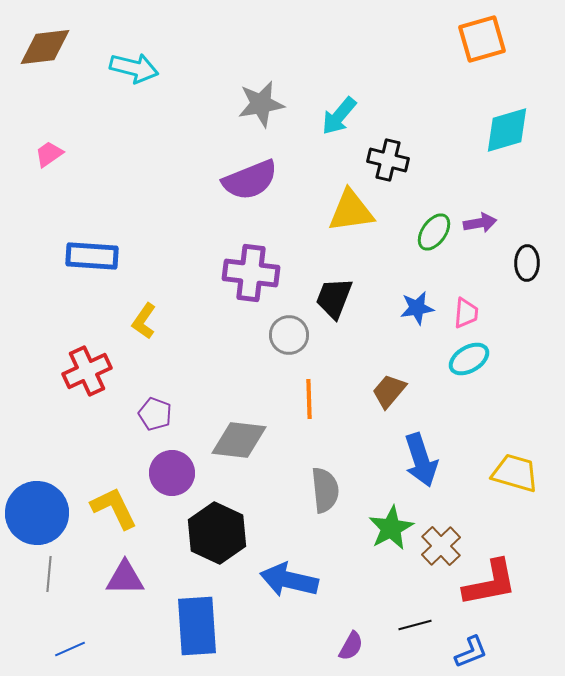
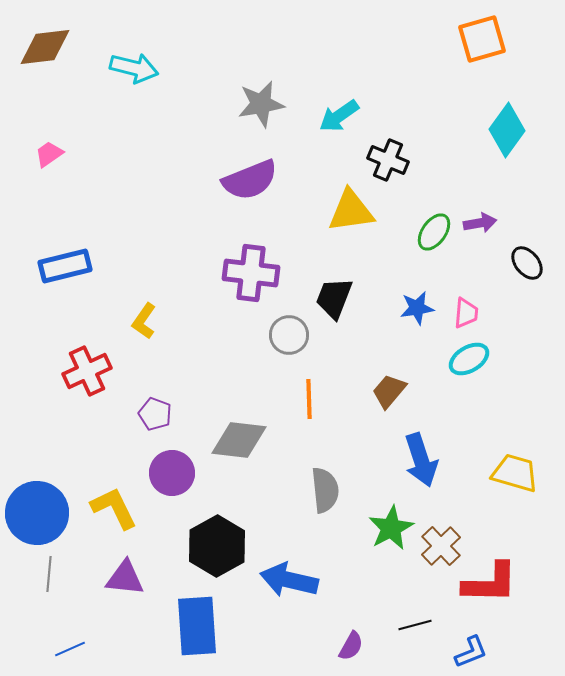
cyan arrow at (339, 116): rotated 15 degrees clockwise
cyan diamond at (507, 130): rotated 38 degrees counterclockwise
black cross at (388, 160): rotated 9 degrees clockwise
blue rectangle at (92, 256): moved 27 px left, 10 px down; rotated 18 degrees counterclockwise
black ellipse at (527, 263): rotated 40 degrees counterclockwise
black hexagon at (217, 533): moved 13 px down; rotated 6 degrees clockwise
purple triangle at (125, 578): rotated 6 degrees clockwise
red L-shape at (490, 583): rotated 12 degrees clockwise
